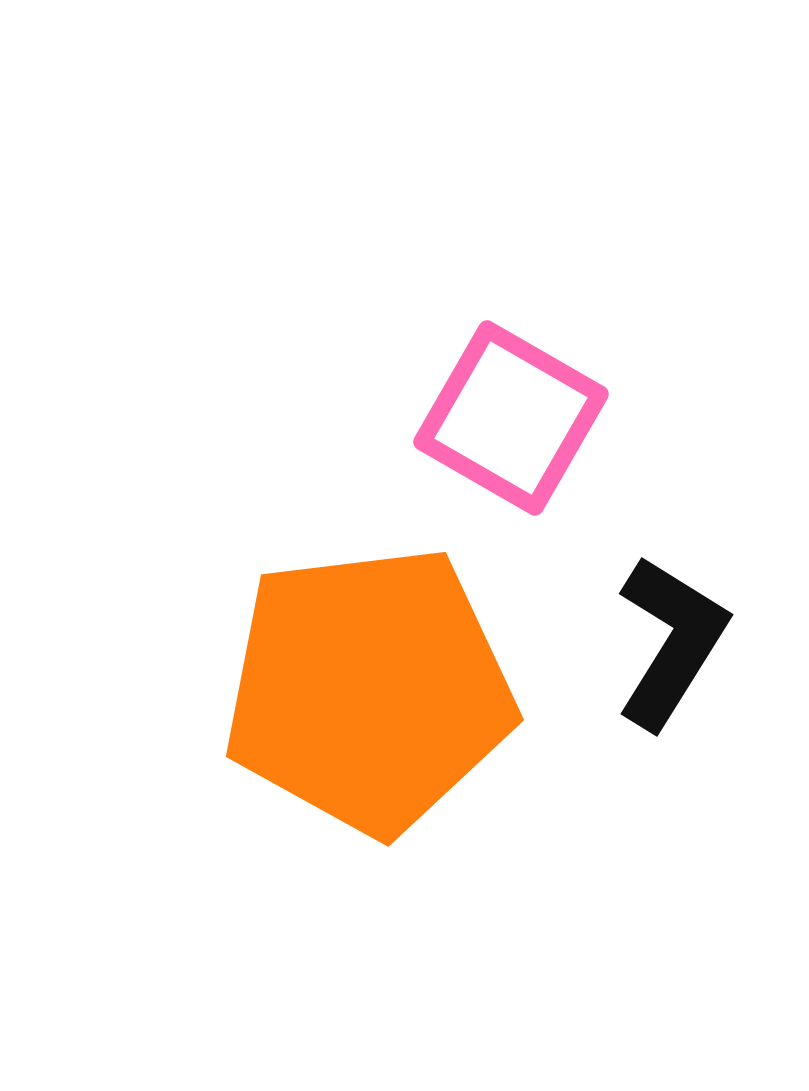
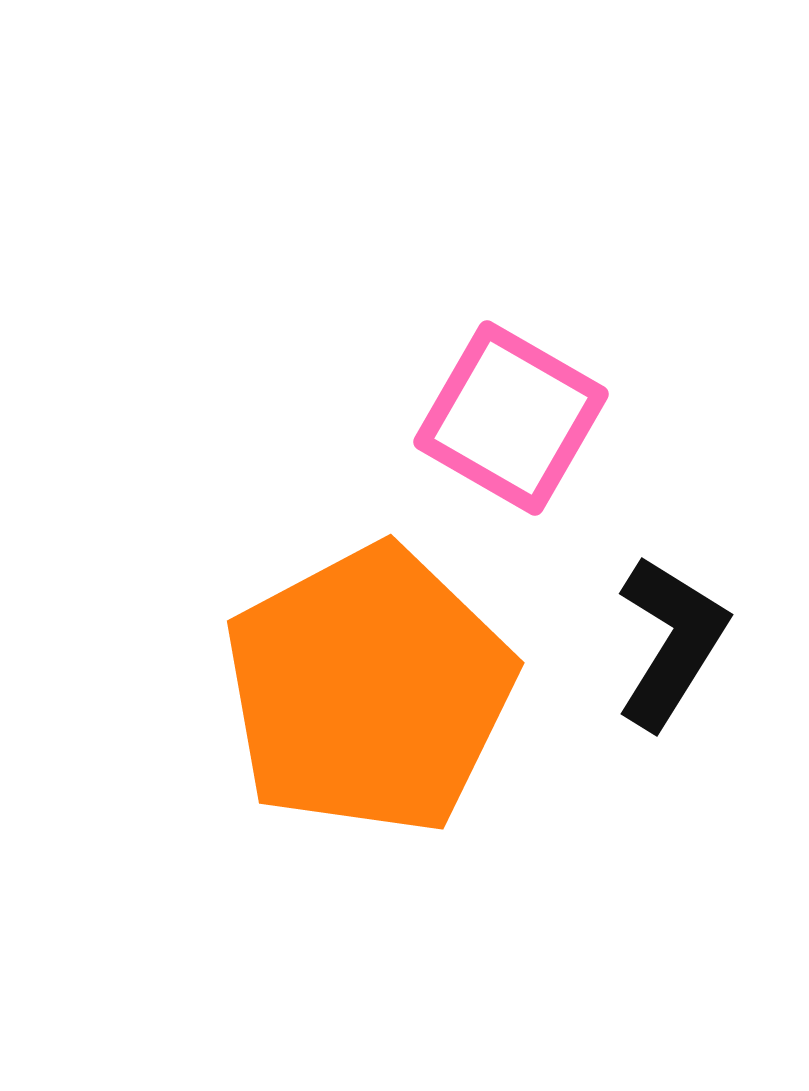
orange pentagon: rotated 21 degrees counterclockwise
